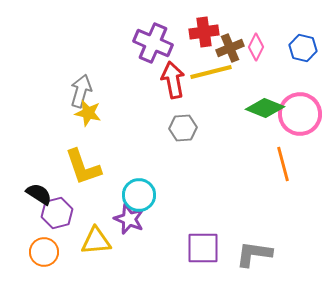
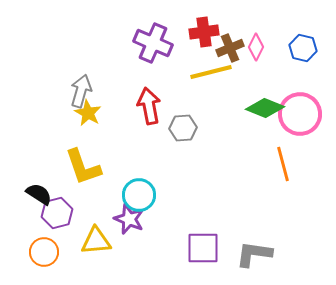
red arrow: moved 24 px left, 26 px down
yellow star: rotated 16 degrees clockwise
